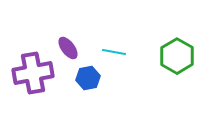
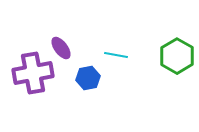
purple ellipse: moved 7 px left
cyan line: moved 2 px right, 3 px down
